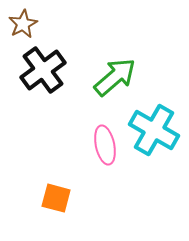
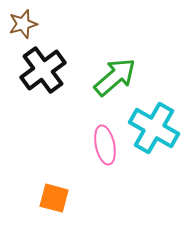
brown star: rotated 12 degrees clockwise
cyan cross: moved 2 px up
orange square: moved 2 px left
